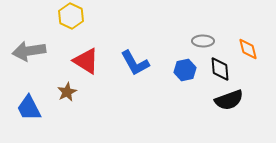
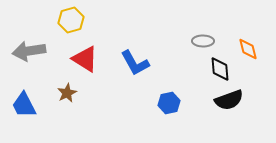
yellow hexagon: moved 4 px down; rotated 20 degrees clockwise
red triangle: moved 1 px left, 2 px up
blue hexagon: moved 16 px left, 33 px down
brown star: moved 1 px down
blue trapezoid: moved 5 px left, 3 px up
